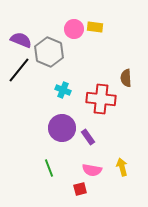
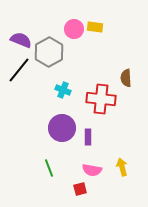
gray hexagon: rotated 8 degrees clockwise
purple rectangle: rotated 35 degrees clockwise
